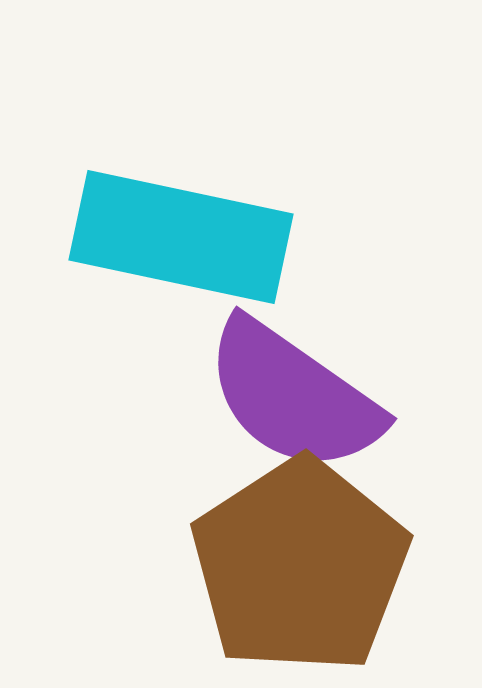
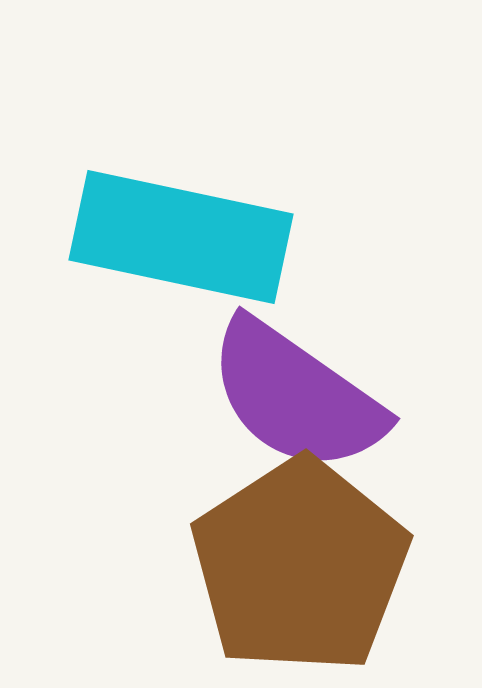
purple semicircle: moved 3 px right
